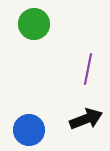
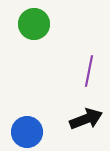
purple line: moved 1 px right, 2 px down
blue circle: moved 2 px left, 2 px down
